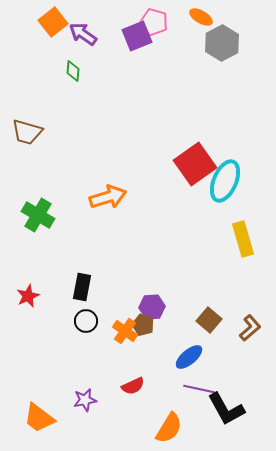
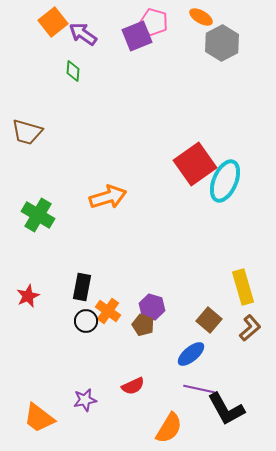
yellow rectangle: moved 48 px down
purple hexagon: rotated 20 degrees clockwise
orange cross: moved 17 px left, 20 px up
blue ellipse: moved 2 px right, 3 px up
